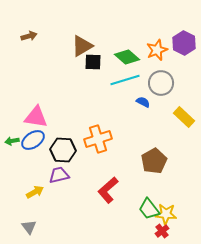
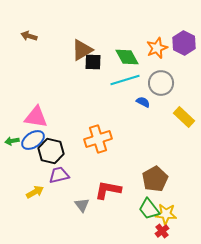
brown arrow: rotated 147 degrees counterclockwise
brown triangle: moved 4 px down
orange star: moved 2 px up
green diamond: rotated 20 degrees clockwise
black hexagon: moved 12 px left, 1 px down; rotated 10 degrees clockwise
brown pentagon: moved 1 px right, 18 px down
red L-shape: rotated 52 degrees clockwise
gray triangle: moved 53 px right, 22 px up
